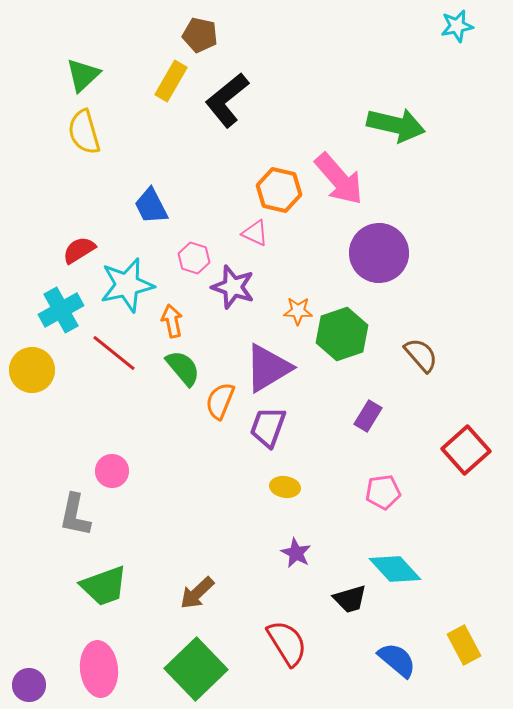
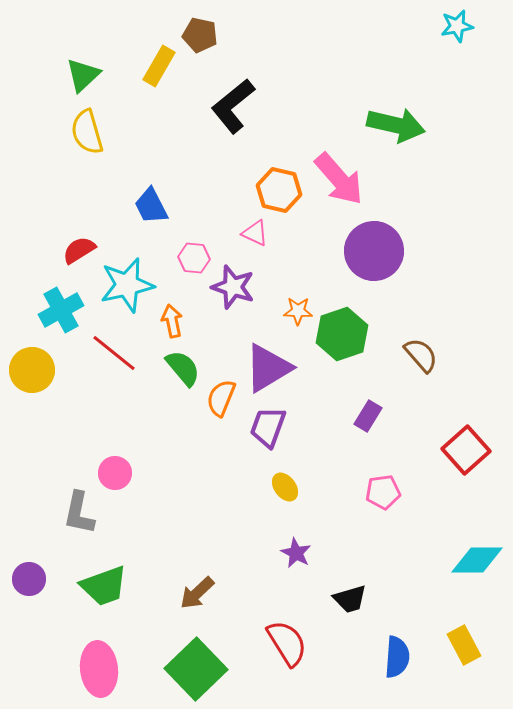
yellow rectangle at (171, 81): moved 12 px left, 15 px up
black L-shape at (227, 100): moved 6 px right, 6 px down
yellow semicircle at (84, 132): moved 3 px right
purple circle at (379, 253): moved 5 px left, 2 px up
pink hexagon at (194, 258): rotated 12 degrees counterclockwise
orange semicircle at (220, 401): moved 1 px right, 3 px up
pink circle at (112, 471): moved 3 px right, 2 px down
yellow ellipse at (285, 487): rotated 44 degrees clockwise
gray L-shape at (75, 515): moved 4 px right, 2 px up
cyan diamond at (395, 569): moved 82 px right, 9 px up; rotated 48 degrees counterclockwise
blue semicircle at (397, 660): moved 3 px up; rotated 54 degrees clockwise
purple circle at (29, 685): moved 106 px up
